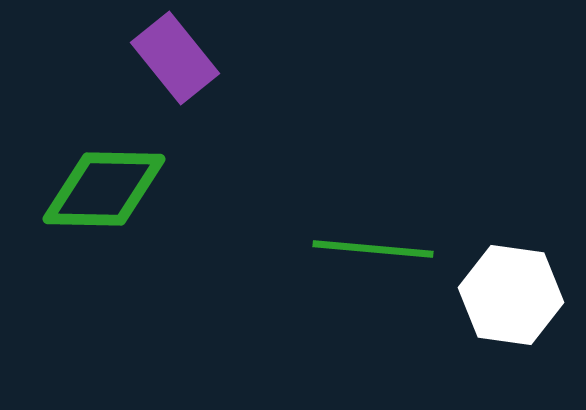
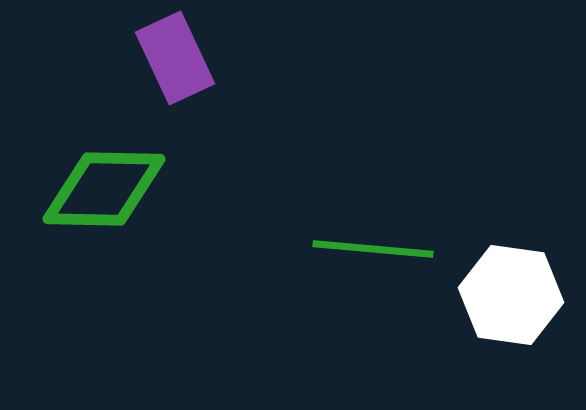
purple rectangle: rotated 14 degrees clockwise
